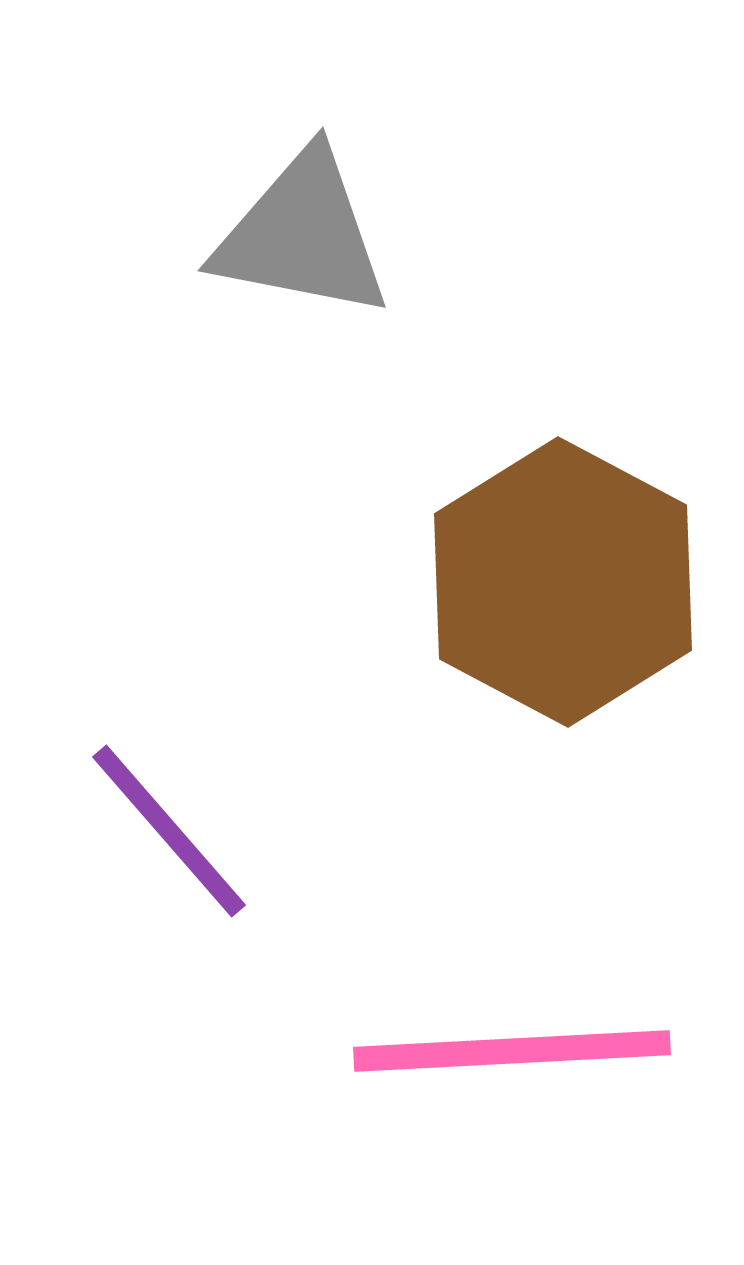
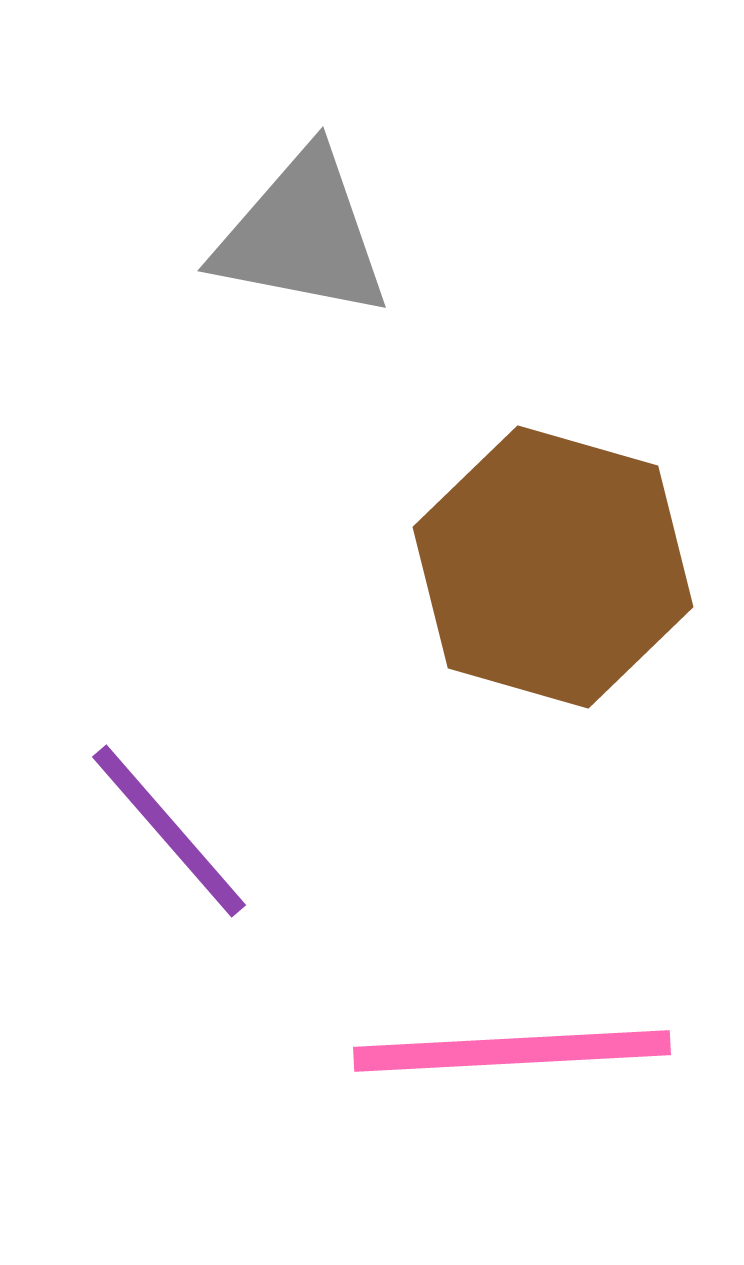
brown hexagon: moved 10 px left, 15 px up; rotated 12 degrees counterclockwise
